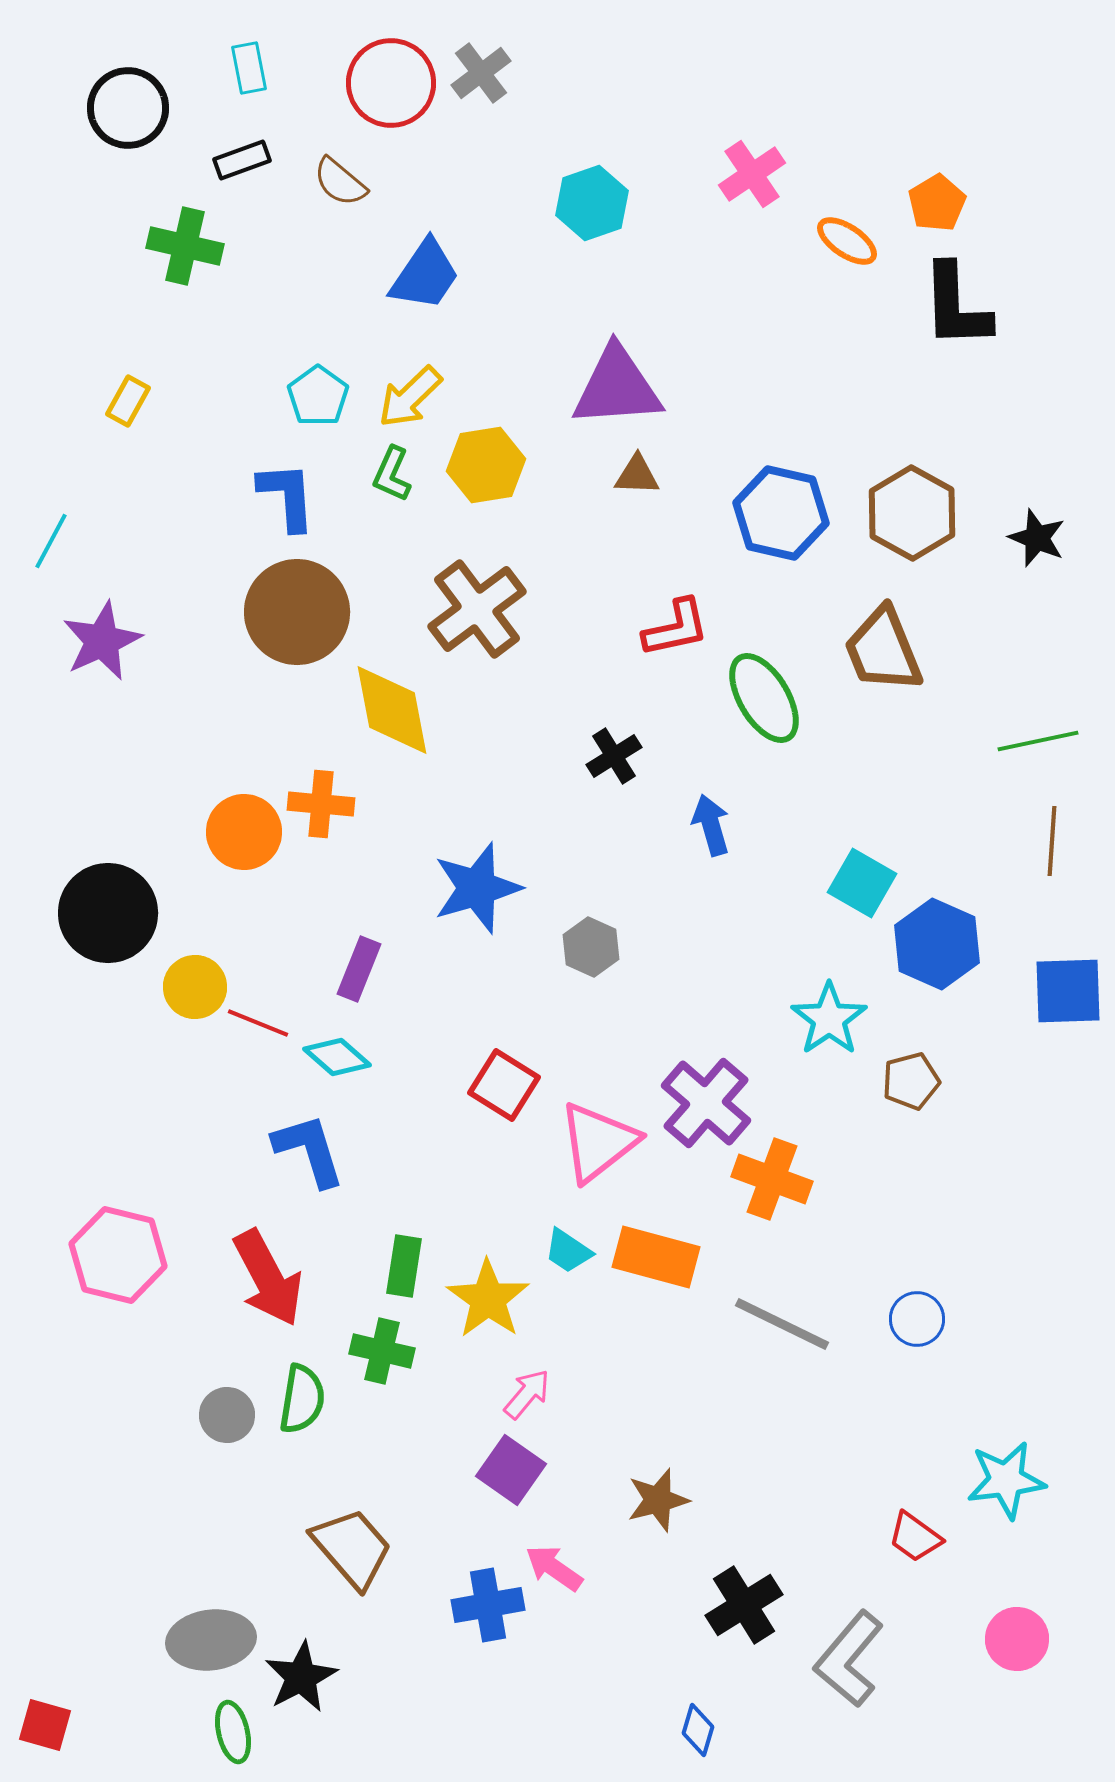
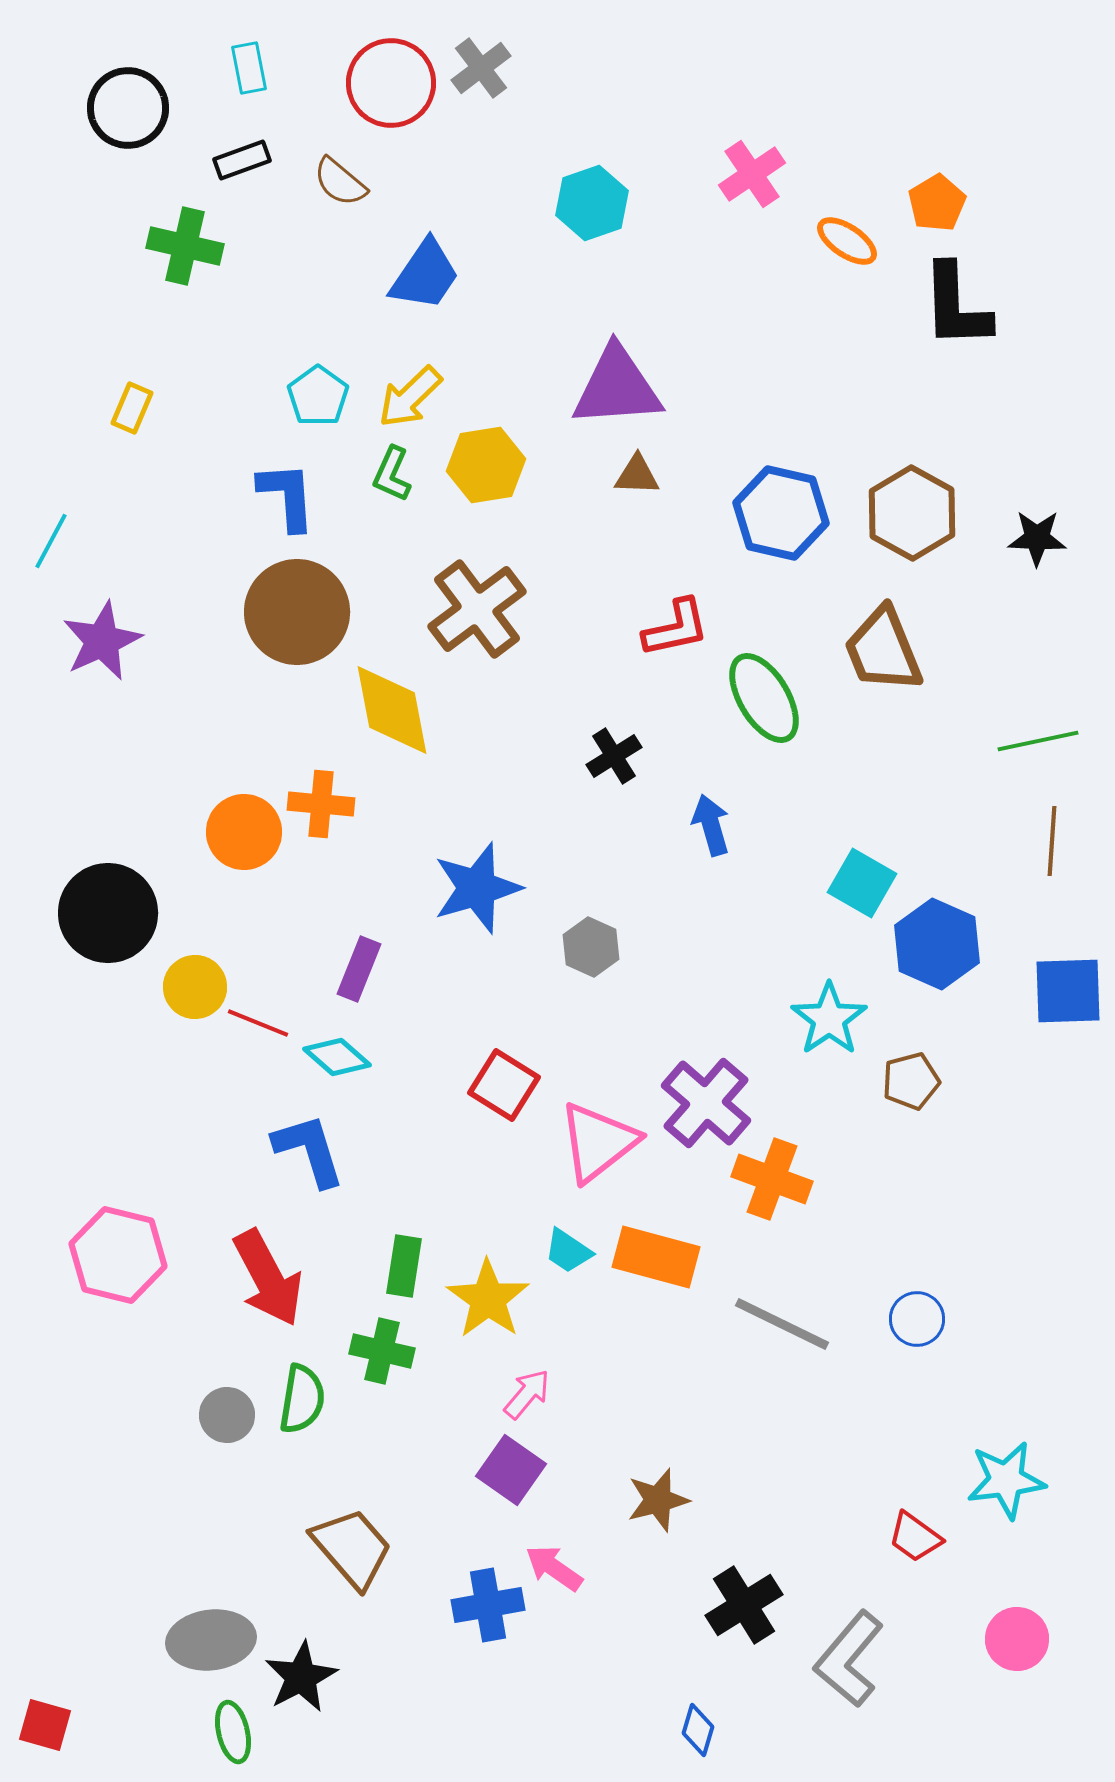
gray cross at (481, 73): moved 5 px up
yellow rectangle at (128, 401): moved 4 px right, 7 px down; rotated 6 degrees counterclockwise
black star at (1037, 538): rotated 20 degrees counterclockwise
